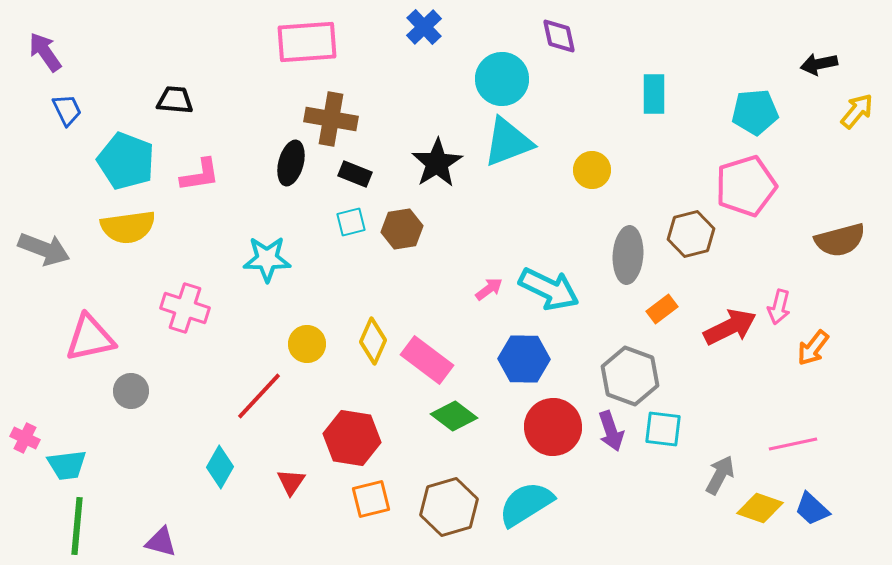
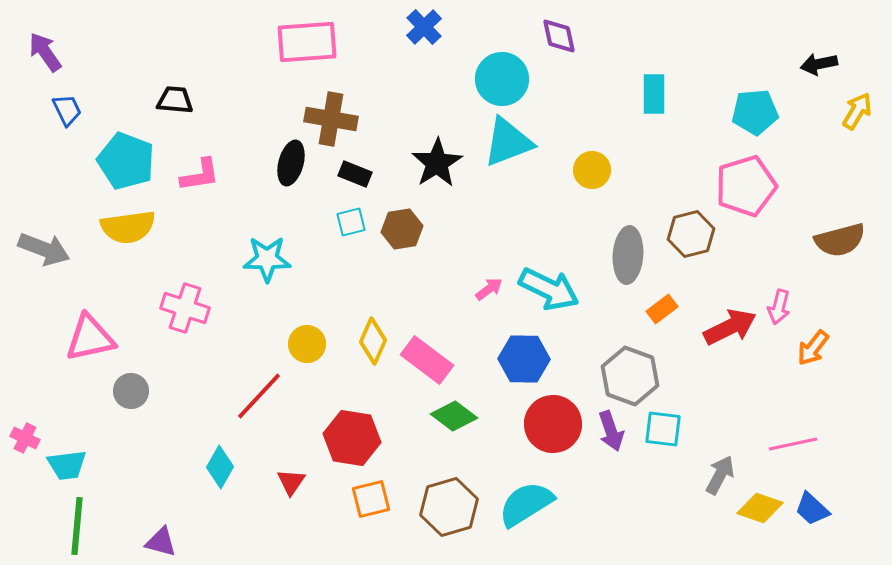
yellow arrow at (857, 111): rotated 9 degrees counterclockwise
red circle at (553, 427): moved 3 px up
